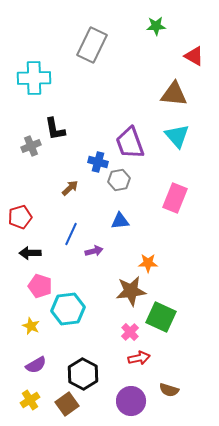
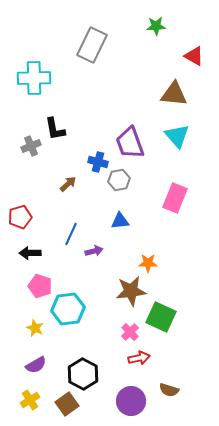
brown arrow: moved 2 px left, 4 px up
yellow star: moved 4 px right, 2 px down
